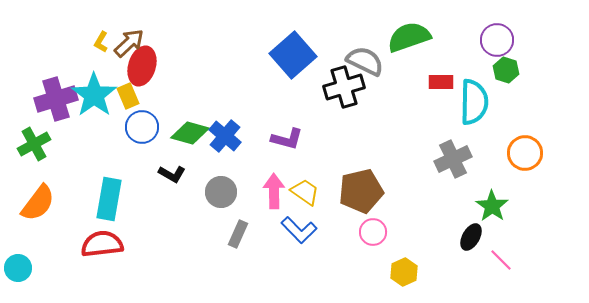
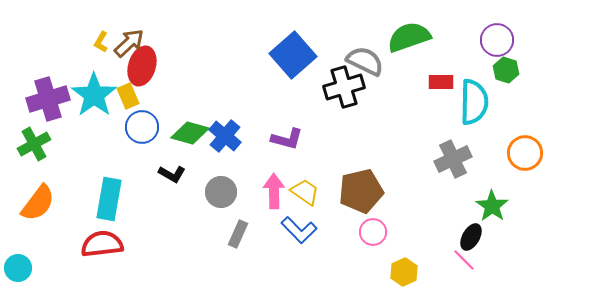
purple cross: moved 8 px left
pink line: moved 37 px left
